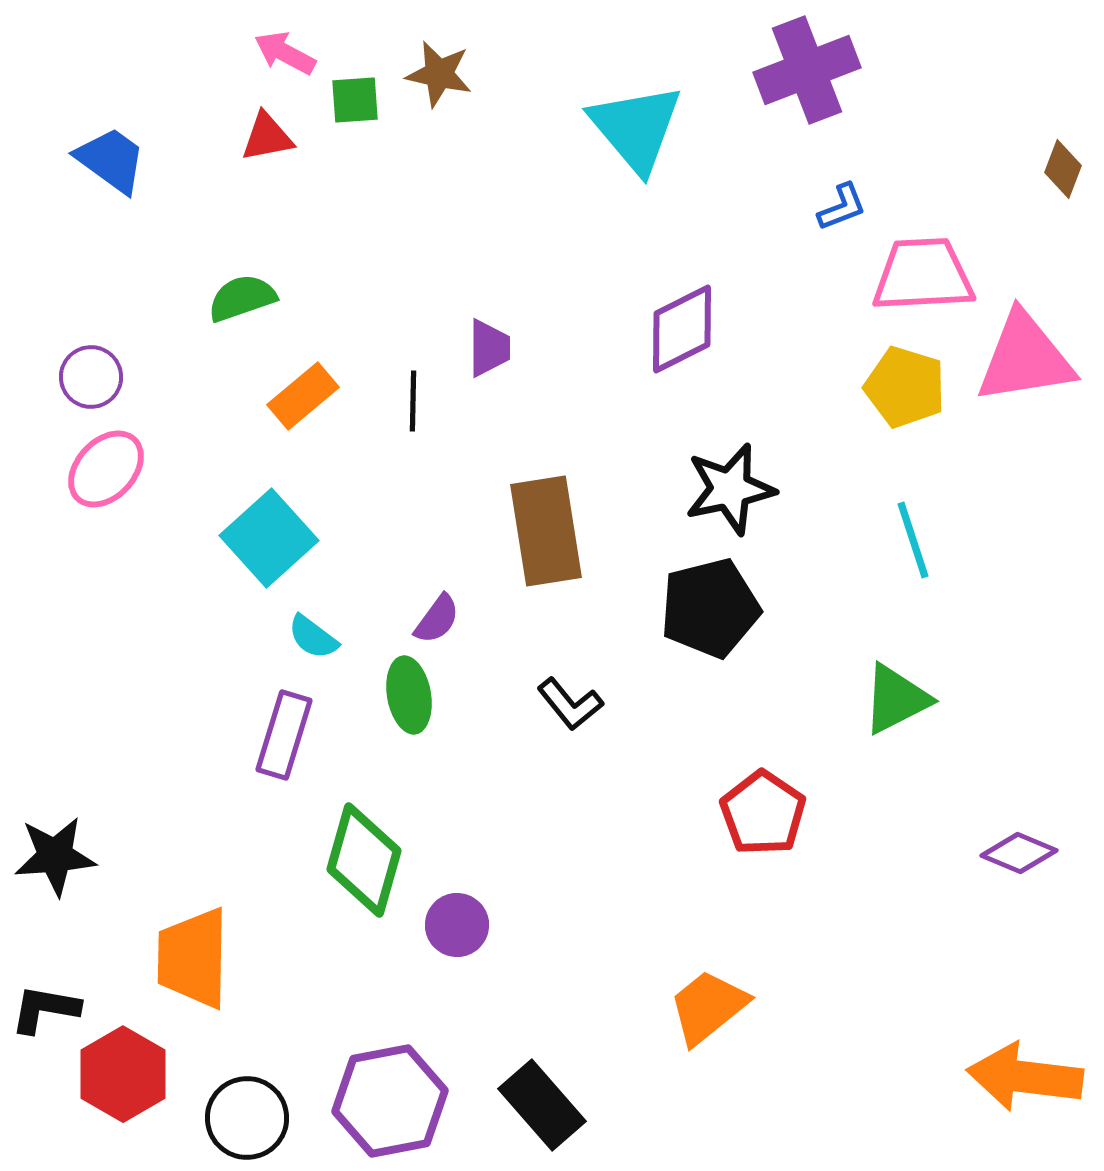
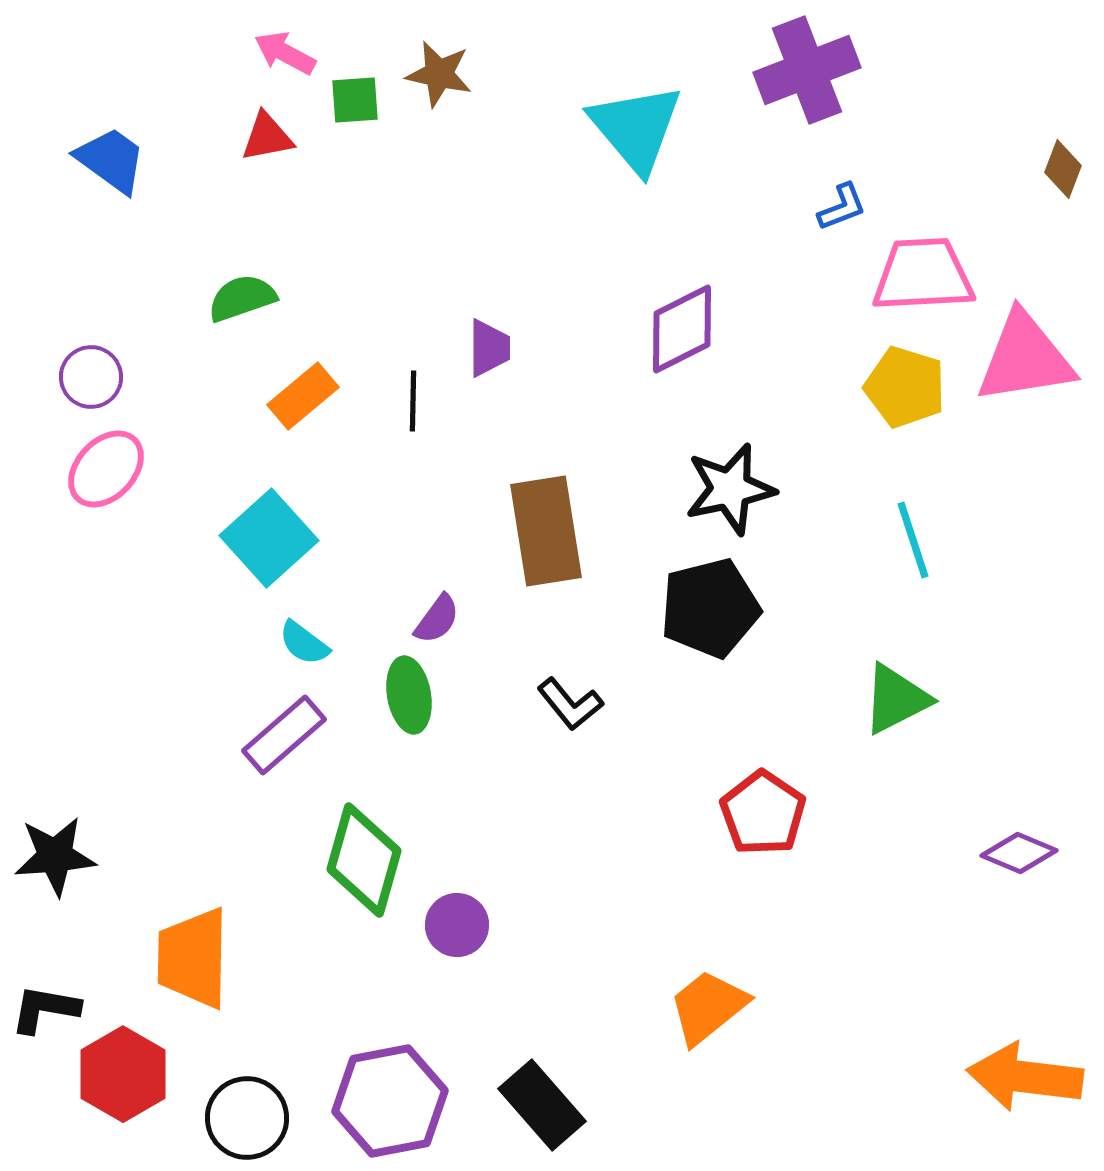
cyan semicircle at (313, 637): moved 9 px left, 6 px down
purple rectangle at (284, 735): rotated 32 degrees clockwise
